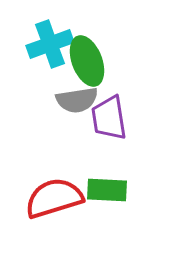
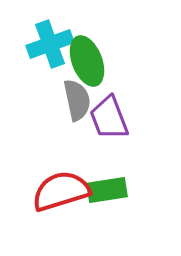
gray semicircle: rotated 93 degrees counterclockwise
purple trapezoid: rotated 12 degrees counterclockwise
green rectangle: rotated 12 degrees counterclockwise
red semicircle: moved 7 px right, 7 px up
